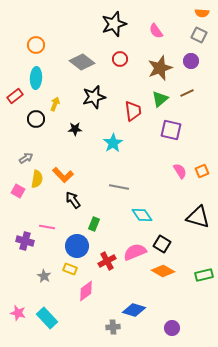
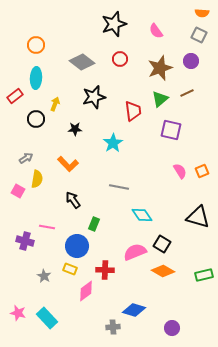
orange L-shape at (63, 175): moved 5 px right, 11 px up
red cross at (107, 261): moved 2 px left, 9 px down; rotated 30 degrees clockwise
